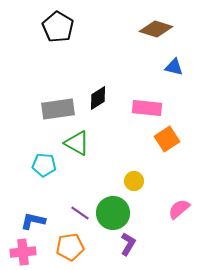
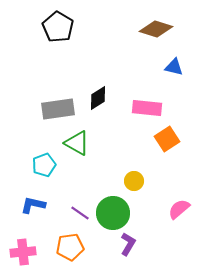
cyan pentagon: rotated 25 degrees counterclockwise
blue L-shape: moved 16 px up
